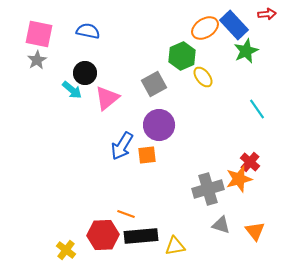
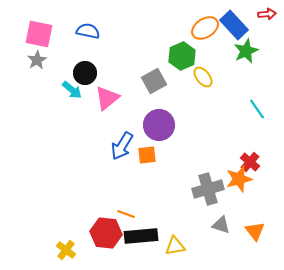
gray square: moved 3 px up
red hexagon: moved 3 px right, 2 px up; rotated 8 degrees clockwise
